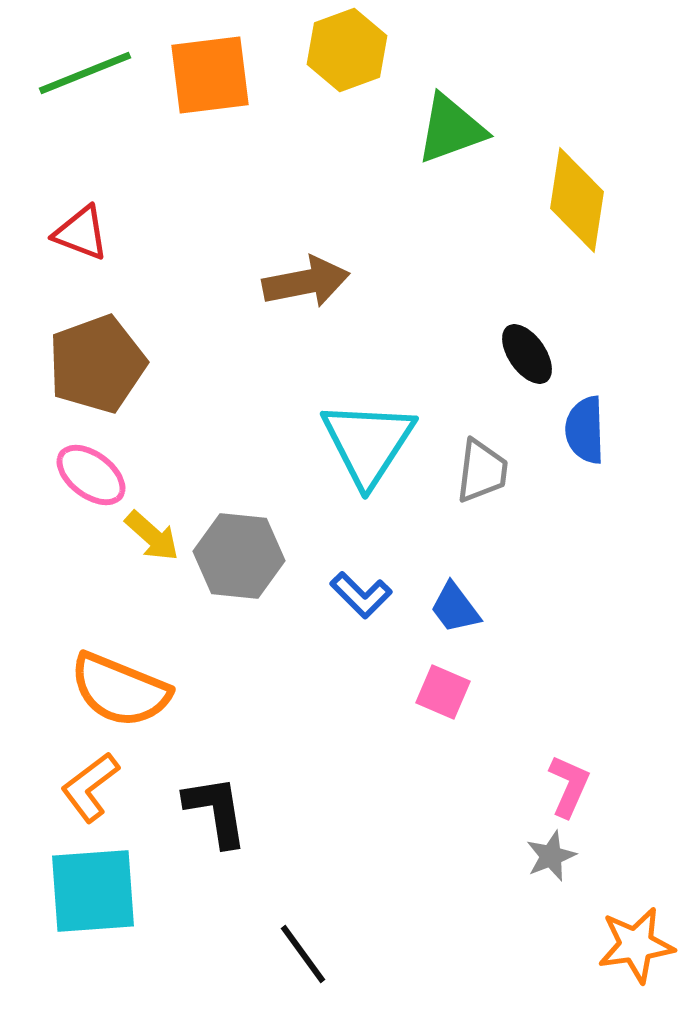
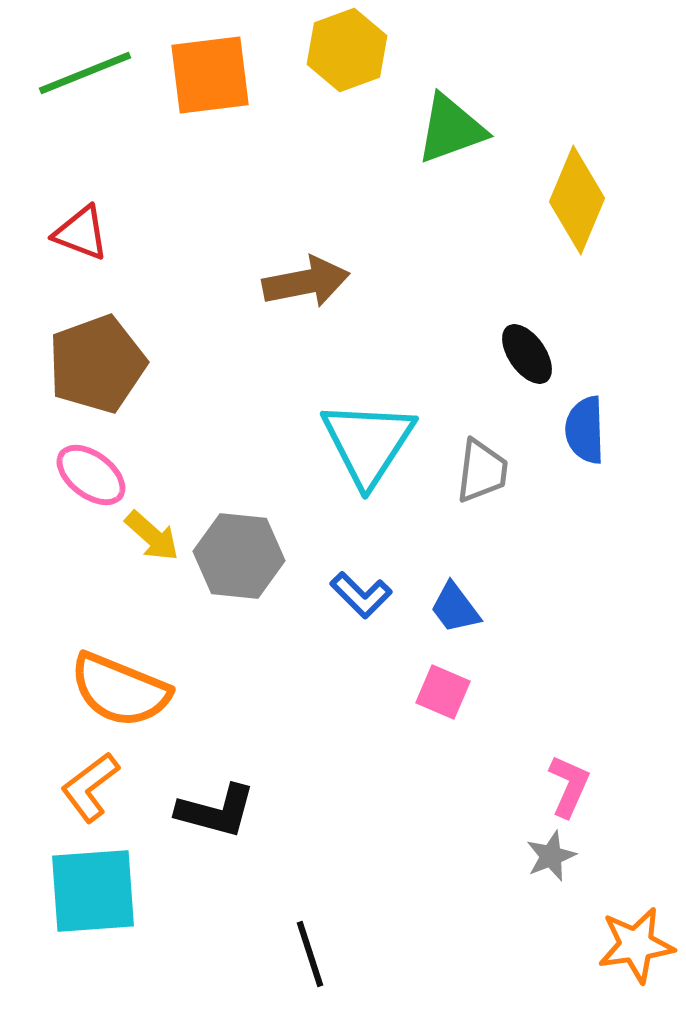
yellow diamond: rotated 14 degrees clockwise
black L-shape: rotated 114 degrees clockwise
black line: moved 7 px right; rotated 18 degrees clockwise
